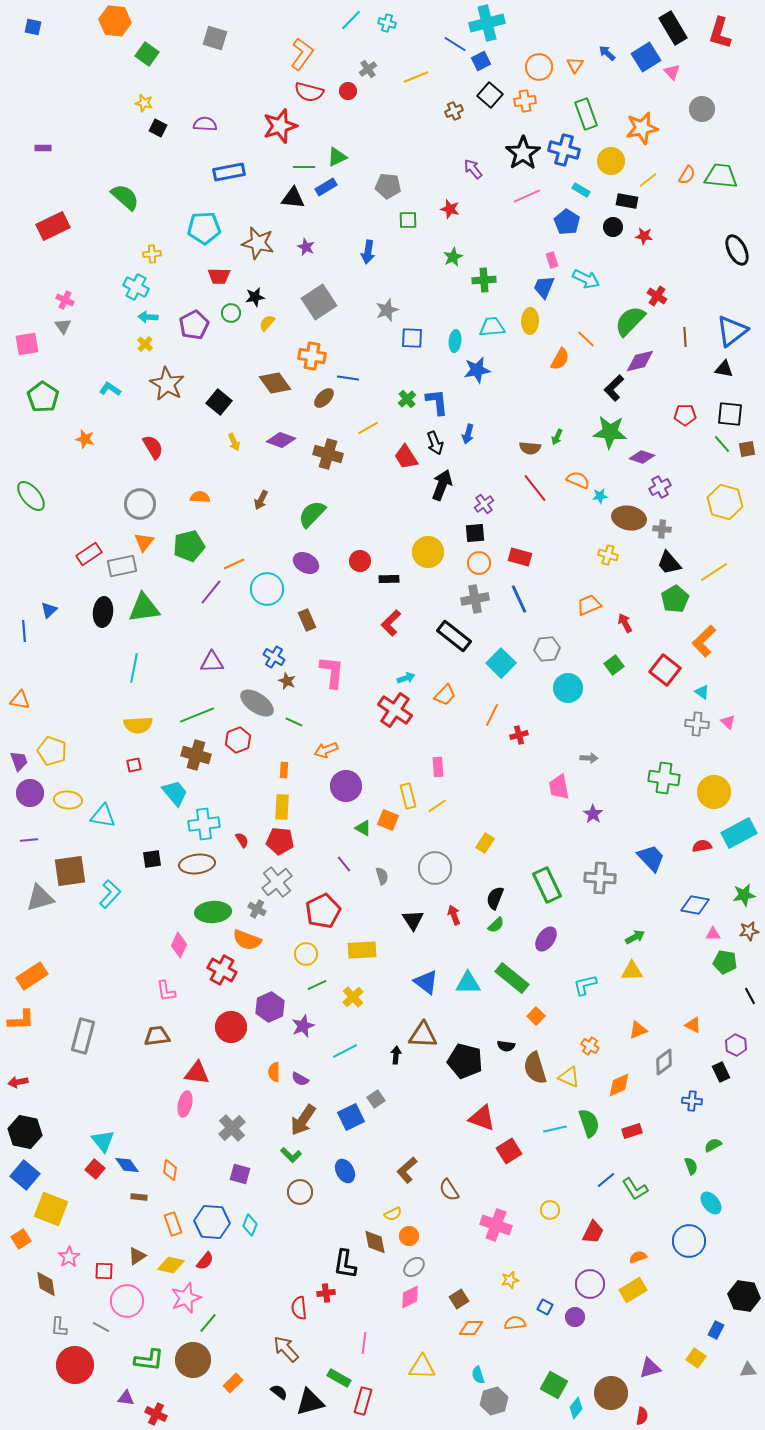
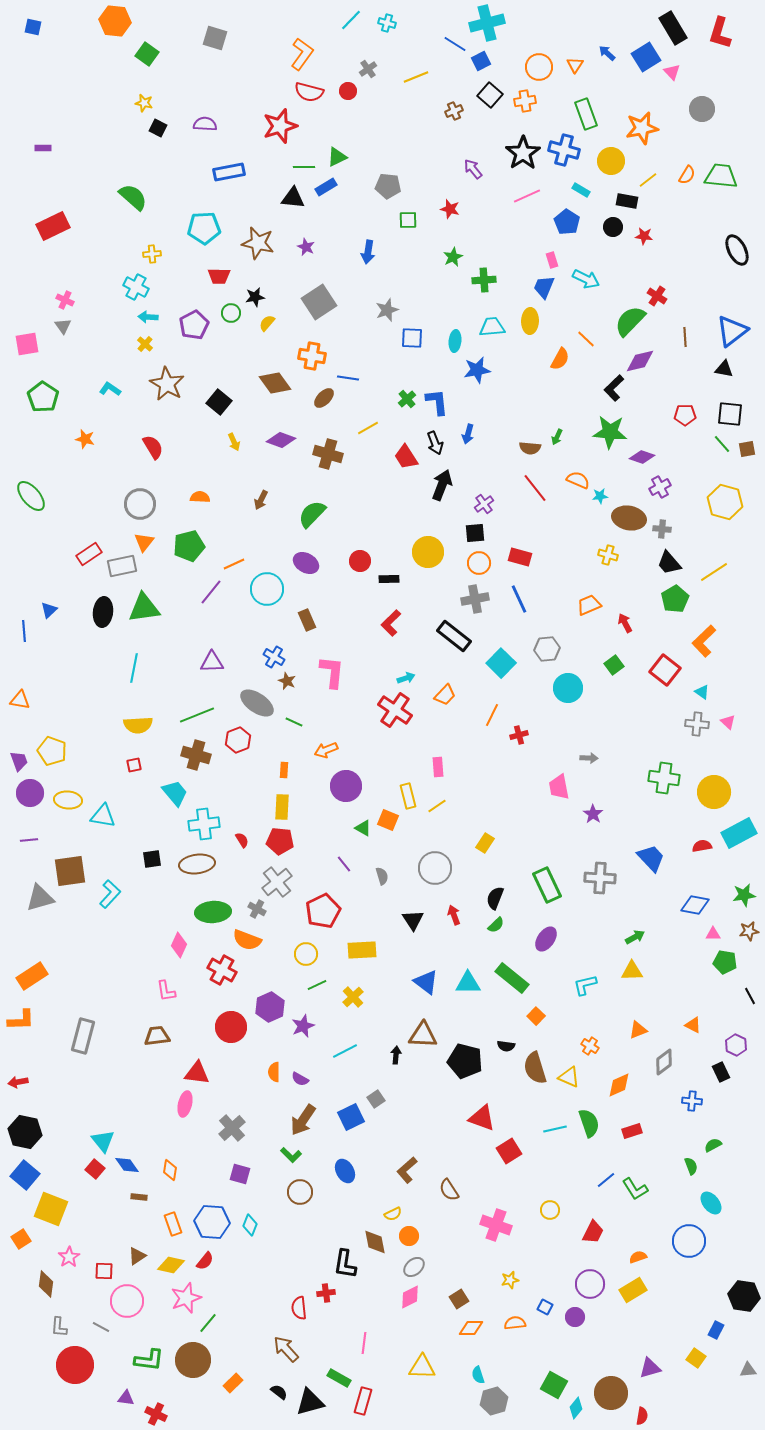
green semicircle at (125, 197): moved 8 px right
brown diamond at (46, 1284): rotated 16 degrees clockwise
